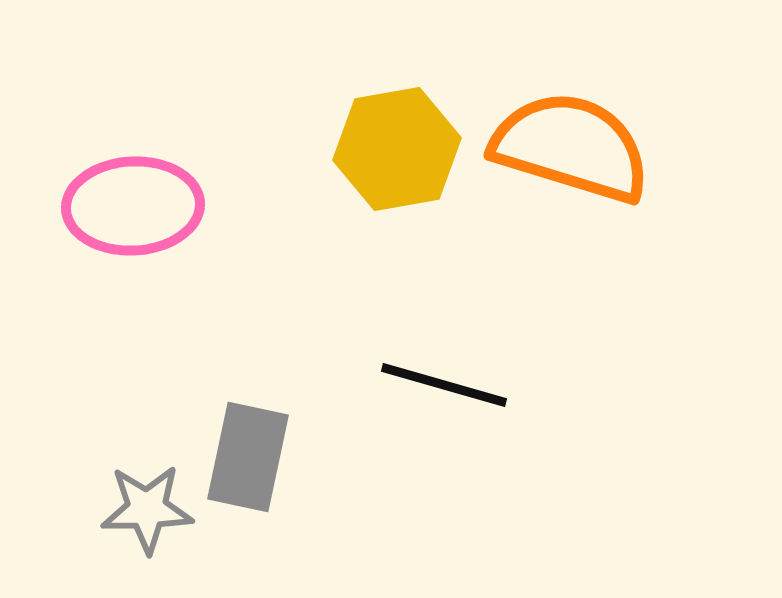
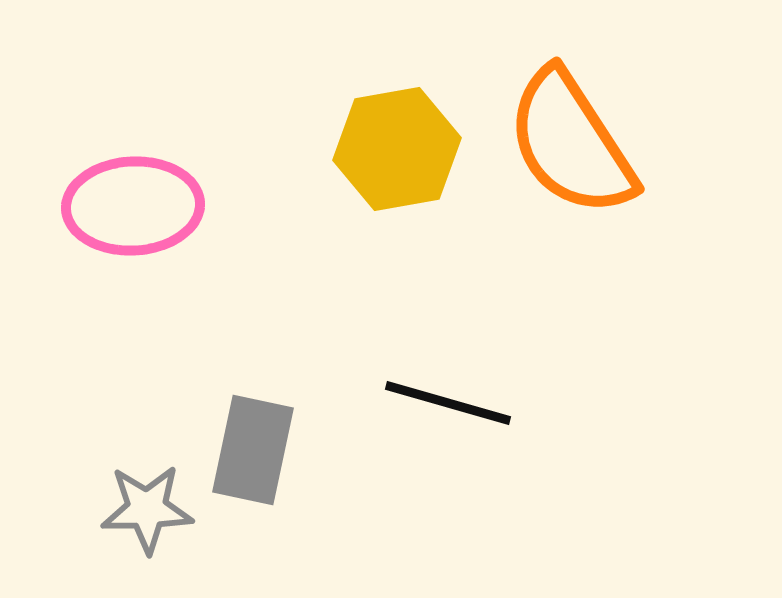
orange semicircle: moved 4 px up; rotated 140 degrees counterclockwise
black line: moved 4 px right, 18 px down
gray rectangle: moved 5 px right, 7 px up
